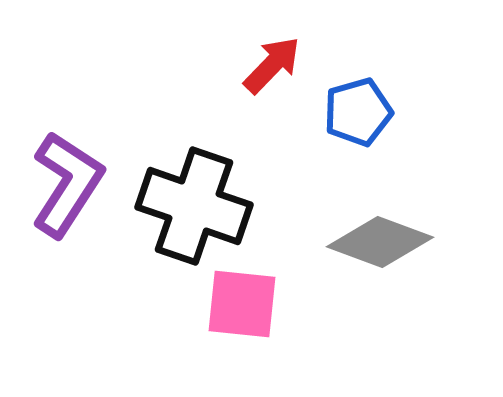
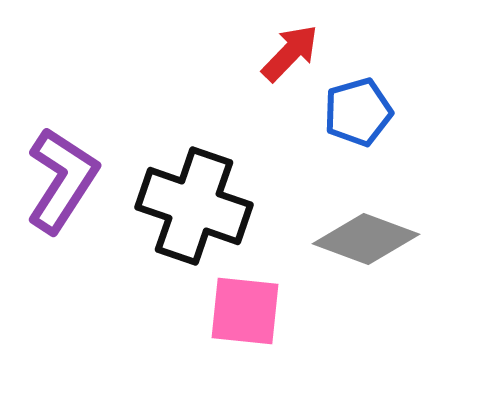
red arrow: moved 18 px right, 12 px up
purple L-shape: moved 5 px left, 4 px up
gray diamond: moved 14 px left, 3 px up
pink square: moved 3 px right, 7 px down
